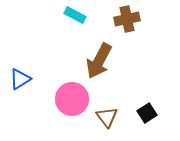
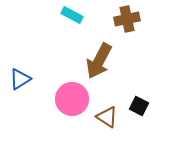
cyan rectangle: moved 3 px left
black square: moved 8 px left, 7 px up; rotated 30 degrees counterclockwise
brown triangle: rotated 20 degrees counterclockwise
